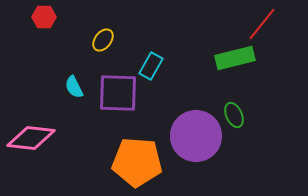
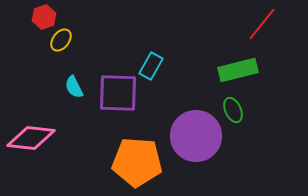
red hexagon: rotated 20 degrees counterclockwise
yellow ellipse: moved 42 px left
green rectangle: moved 3 px right, 12 px down
green ellipse: moved 1 px left, 5 px up
